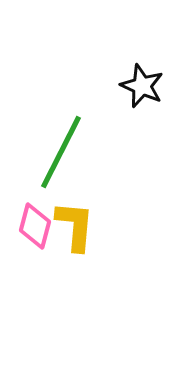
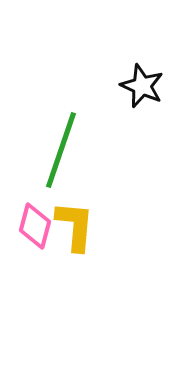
green line: moved 2 px up; rotated 8 degrees counterclockwise
